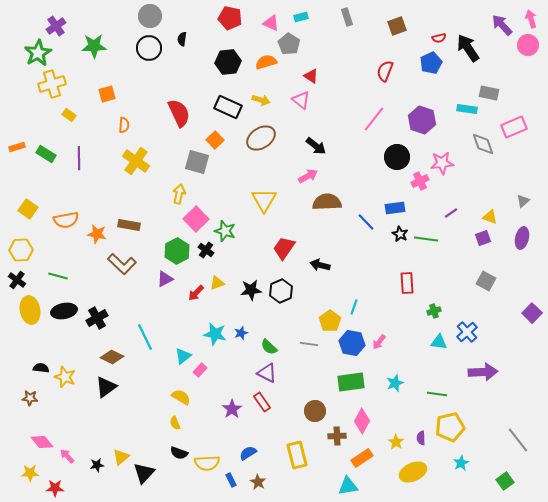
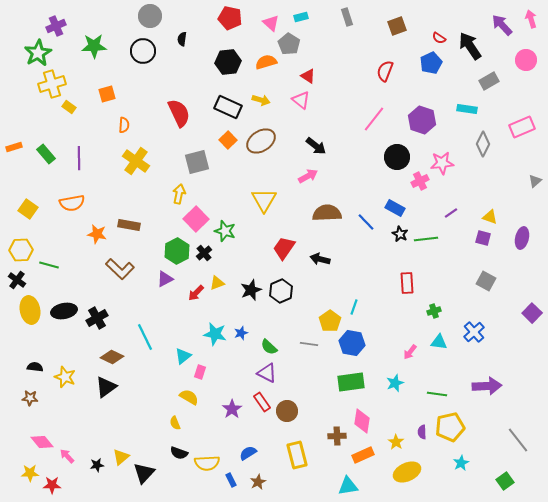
pink triangle at (271, 23): rotated 18 degrees clockwise
purple cross at (56, 26): rotated 12 degrees clockwise
red semicircle at (439, 38): rotated 48 degrees clockwise
pink circle at (528, 45): moved 2 px left, 15 px down
black circle at (149, 48): moved 6 px left, 3 px down
black arrow at (468, 48): moved 2 px right, 2 px up
red triangle at (311, 76): moved 3 px left
gray rectangle at (489, 93): moved 12 px up; rotated 42 degrees counterclockwise
yellow rectangle at (69, 115): moved 8 px up
pink rectangle at (514, 127): moved 8 px right
brown ellipse at (261, 138): moved 3 px down
orange square at (215, 140): moved 13 px right
gray diamond at (483, 144): rotated 45 degrees clockwise
orange rectangle at (17, 147): moved 3 px left
green rectangle at (46, 154): rotated 18 degrees clockwise
gray square at (197, 162): rotated 30 degrees counterclockwise
gray triangle at (523, 201): moved 12 px right, 20 px up
brown semicircle at (327, 202): moved 11 px down
blue rectangle at (395, 208): rotated 36 degrees clockwise
orange semicircle at (66, 220): moved 6 px right, 17 px up
purple square at (483, 238): rotated 35 degrees clockwise
green line at (426, 239): rotated 15 degrees counterclockwise
black cross at (206, 250): moved 2 px left, 3 px down; rotated 14 degrees clockwise
brown L-shape at (122, 264): moved 2 px left, 5 px down
black arrow at (320, 265): moved 6 px up
green line at (58, 276): moved 9 px left, 11 px up
black star at (251, 290): rotated 15 degrees counterclockwise
blue cross at (467, 332): moved 7 px right
pink arrow at (379, 342): moved 31 px right, 10 px down
black semicircle at (41, 368): moved 6 px left, 1 px up
pink rectangle at (200, 370): moved 2 px down; rotated 24 degrees counterclockwise
purple arrow at (483, 372): moved 4 px right, 14 px down
yellow semicircle at (181, 397): moved 8 px right
brown circle at (315, 411): moved 28 px left
pink diamond at (362, 421): rotated 20 degrees counterclockwise
purple semicircle at (421, 438): moved 1 px right, 6 px up
orange rectangle at (362, 458): moved 1 px right, 3 px up; rotated 10 degrees clockwise
yellow ellipse at (413, 472): moved 6 px left
brown star at (258, 482): rotated 14 degrees clockwise
red star at (55, 488): moved 3 px left, 3 px up
